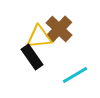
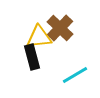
brown cross: moved 1 px right, 1 px up
black rectangle: rotated 20 degrees clockwise
